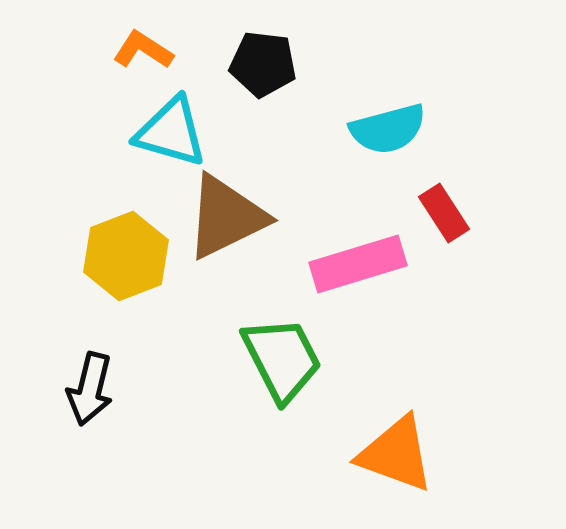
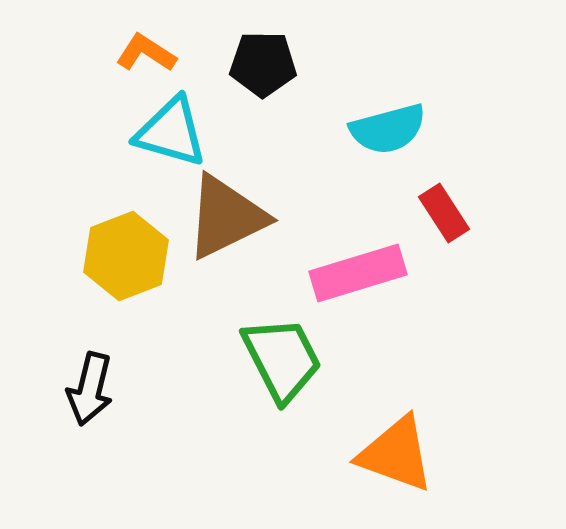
orange L-shape: moved 3 px right, 3 px down
black pentagon: rotated 6 degrees counterclockwise
pink rectangle: moved 9 px down
